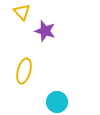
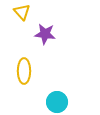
purple star: moved 3 px down; rotated 10 degrees counterclockwise
yellow ellipse: rotated 15 degrees counterclockwise
